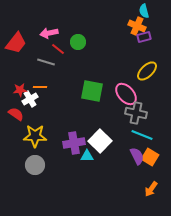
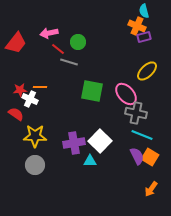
gray line: moved 23 px right
white cross: rotated 35 degrees counterclockwise
cyan triangle: moved 3 px right, 5 px down
